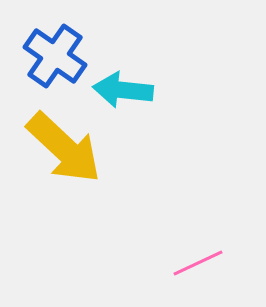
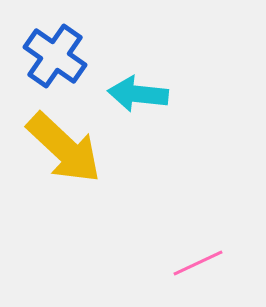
cyan arrow: moved 15 px right, 4 px down
